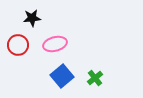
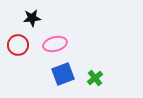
blue square: moved 1 px right, 2 px up; rotated 20 degrees clockwise
